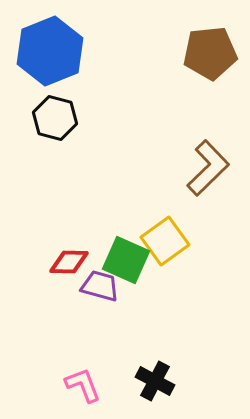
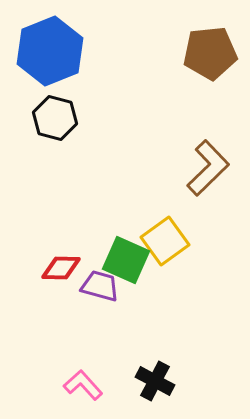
red diamond: moved 8 px left, 6 px down
pink L-shape: rotated 21 degrees counterclockwise
